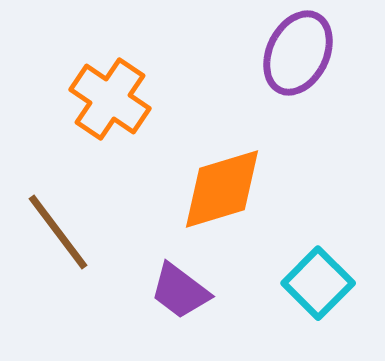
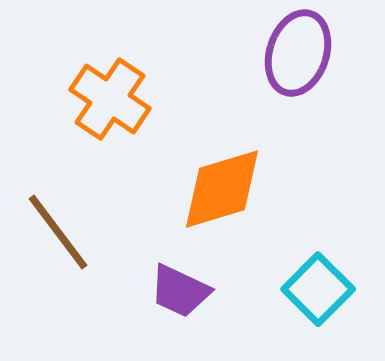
purple ellipse: rotated 8 degrees counterclockwise
cyan square: moved 6 px down
purple trapezoid: rotated 12 degrees counterclockwise
